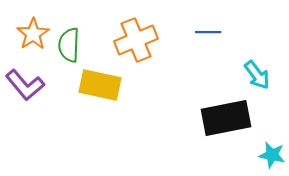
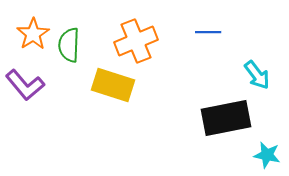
orange cross: moved 1 px down
yellow rectangle: moved 13 px right; rotated 6 degrees clockwise
cyan star: moved 5 px left
